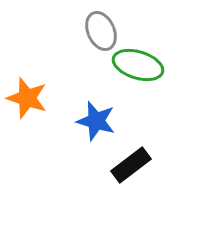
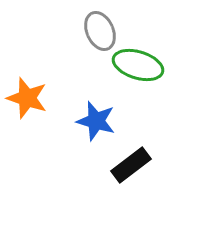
gray ellipse: moved 1 px left
